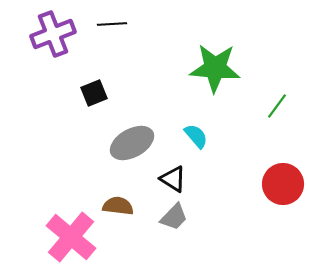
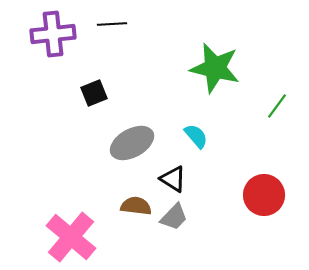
purple cross: rotated 15 degrees clockwise
green star: rotated 9 degrees clockwise
red circle: moved 19 px left, 11 px down
brown semicircle: moved 18 px right
